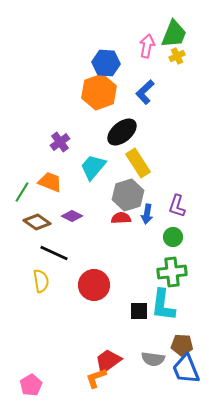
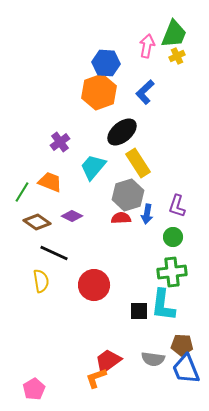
pink pentagon: moved 3 px right, 4 px down
